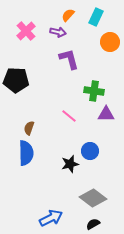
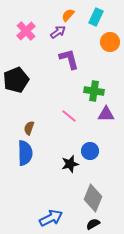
purple arrow: rotated 49 degrees counterclockwise
black pentagon: rotated 25 degrees counterclockwise
blue semicircle: moved 1 px left
gray diamond: rotated 76 degrees clockwise
